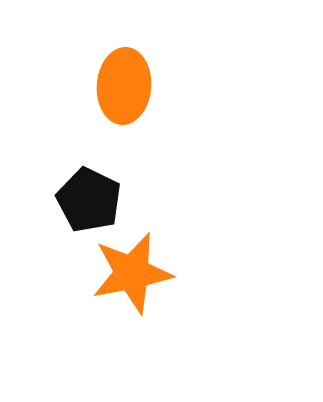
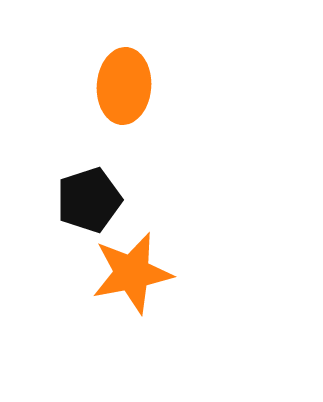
black pentagon: rotated 28 degrees clockwise
